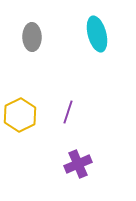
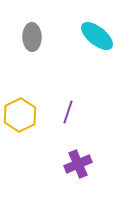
cyan ellipse: moved 2 px down; rotated 36 degrees counterclockwise
